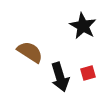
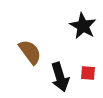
brown semicircle: rotated 20 degrees clockwise
red square: rotated 21 degrees clockwise
